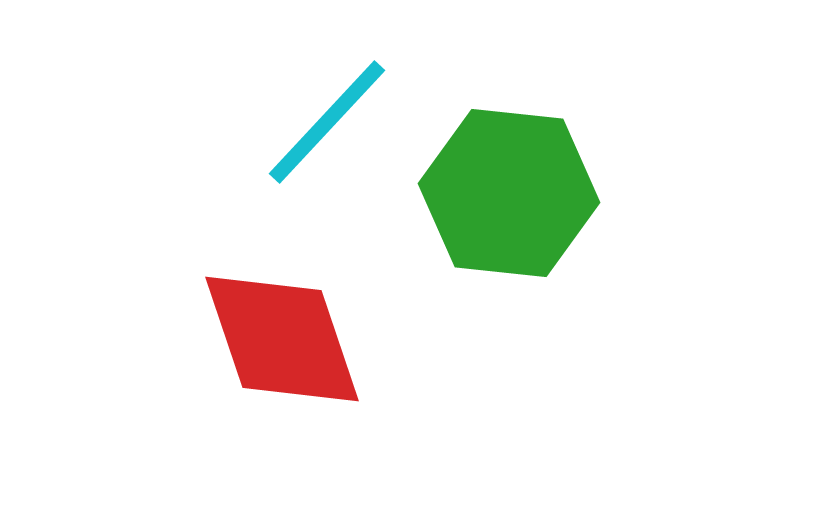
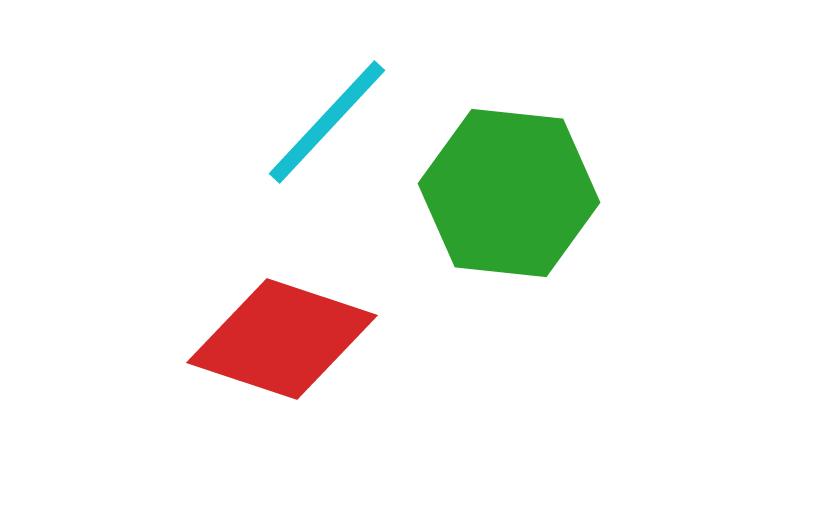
red diamond: rotated 53 degrees counterclockwise
